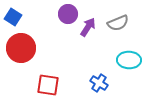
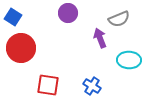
purple circle: moved 1 px up
gray semicircle: moved 1 px right, 4 px up
purple arrow: moved 12 px right, 11 px down; rotated 54 degrees counterclockwise
blue cross: moved 7 px left, 3 px down
